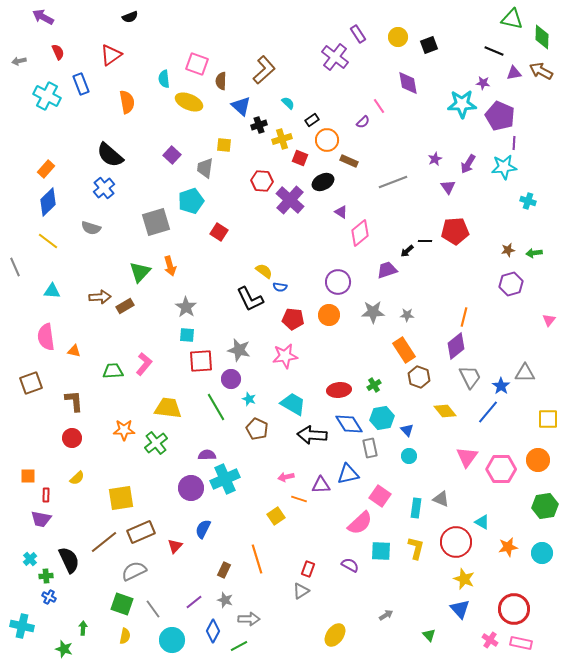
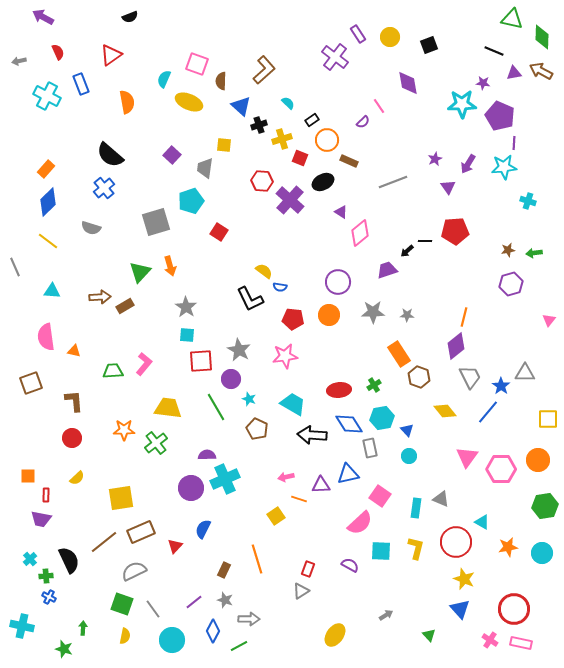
yellow circle at (398, 37): moved 8 px left
cyan semicircle at (164, 79): rotated 30 degrees clockwise
gray star at (239, 350): rotated 15 degrees clockwise
orange rectangle at (404, 350): moved 5 px left, 4 px down
